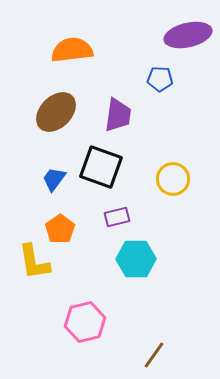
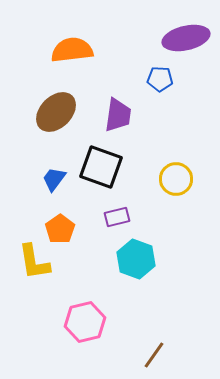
purple ellipse: moved 2 px left, 3 px down
yellow circle: moved 3 px right
cyan hexagon: rotated 21 degrees clockwise
